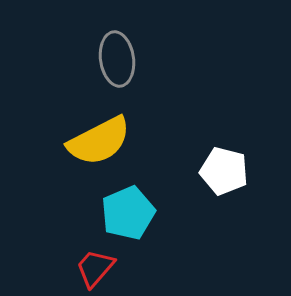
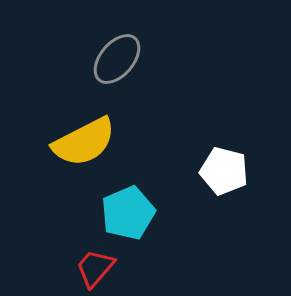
gray ellipse: rotated 48 degrees clockwise
yellow semicircle: moved 15 px left, 1 px down
